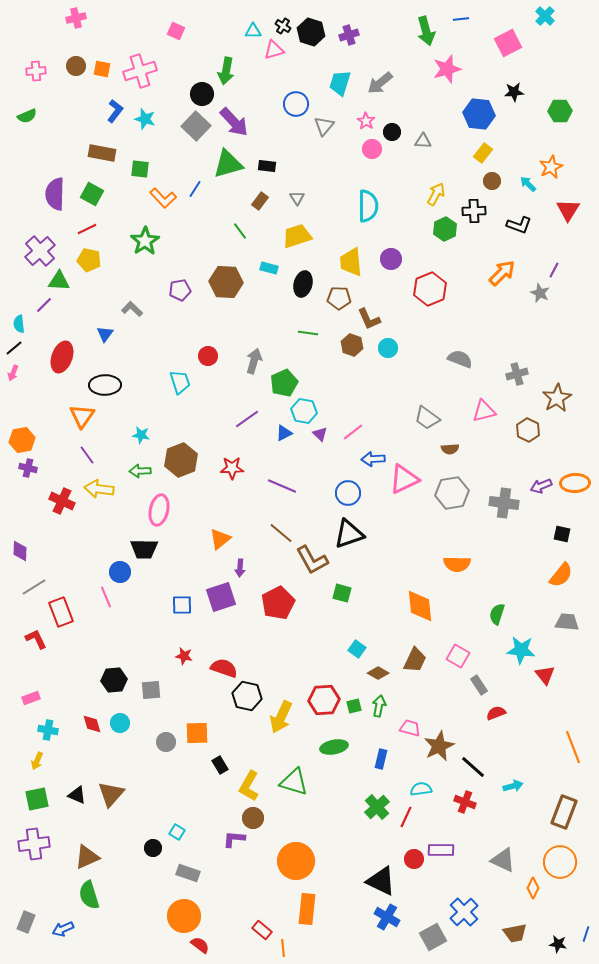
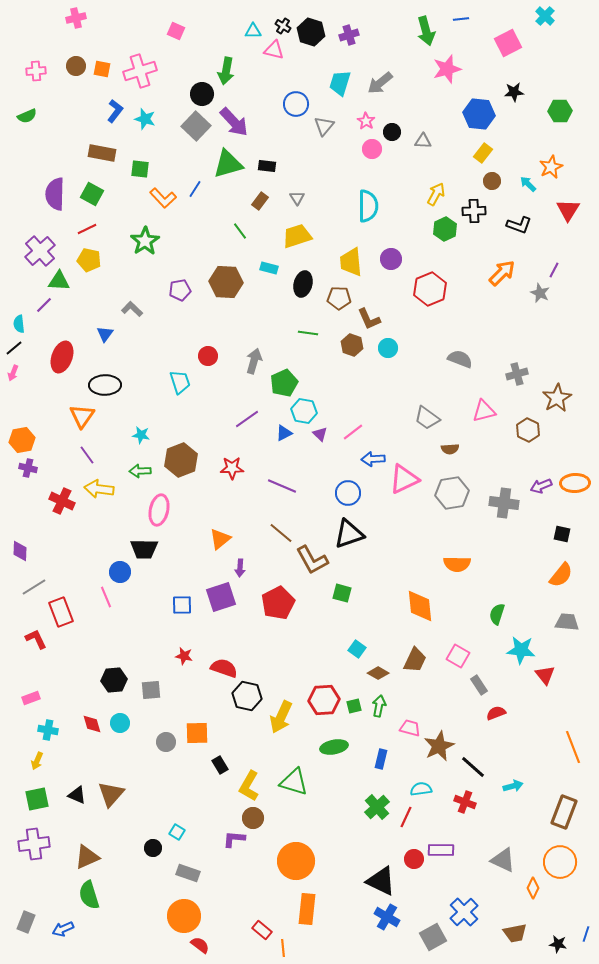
pink triangle at (274, 50): rotated 30 degrees clockwise
